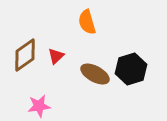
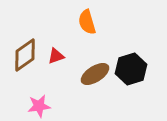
red triangle: rotated 24 degrees clockwise
brown ellipse: rotated 60 degrees counterclockwise
